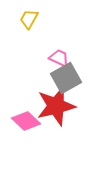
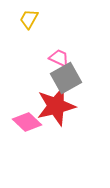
pink diamond: moved 1 px right, 1 px down
